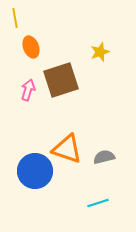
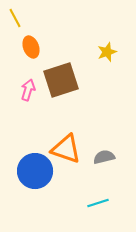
yellow line: rotated 18 degrees counterclockwise
yellow star: moved 7 px right
orange triangle: moved 1 px left
